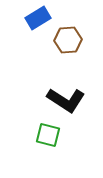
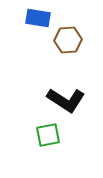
blue rectangle: rotated 40 degrees clockwise
green square: rotated 25 degrees counterclockwise
